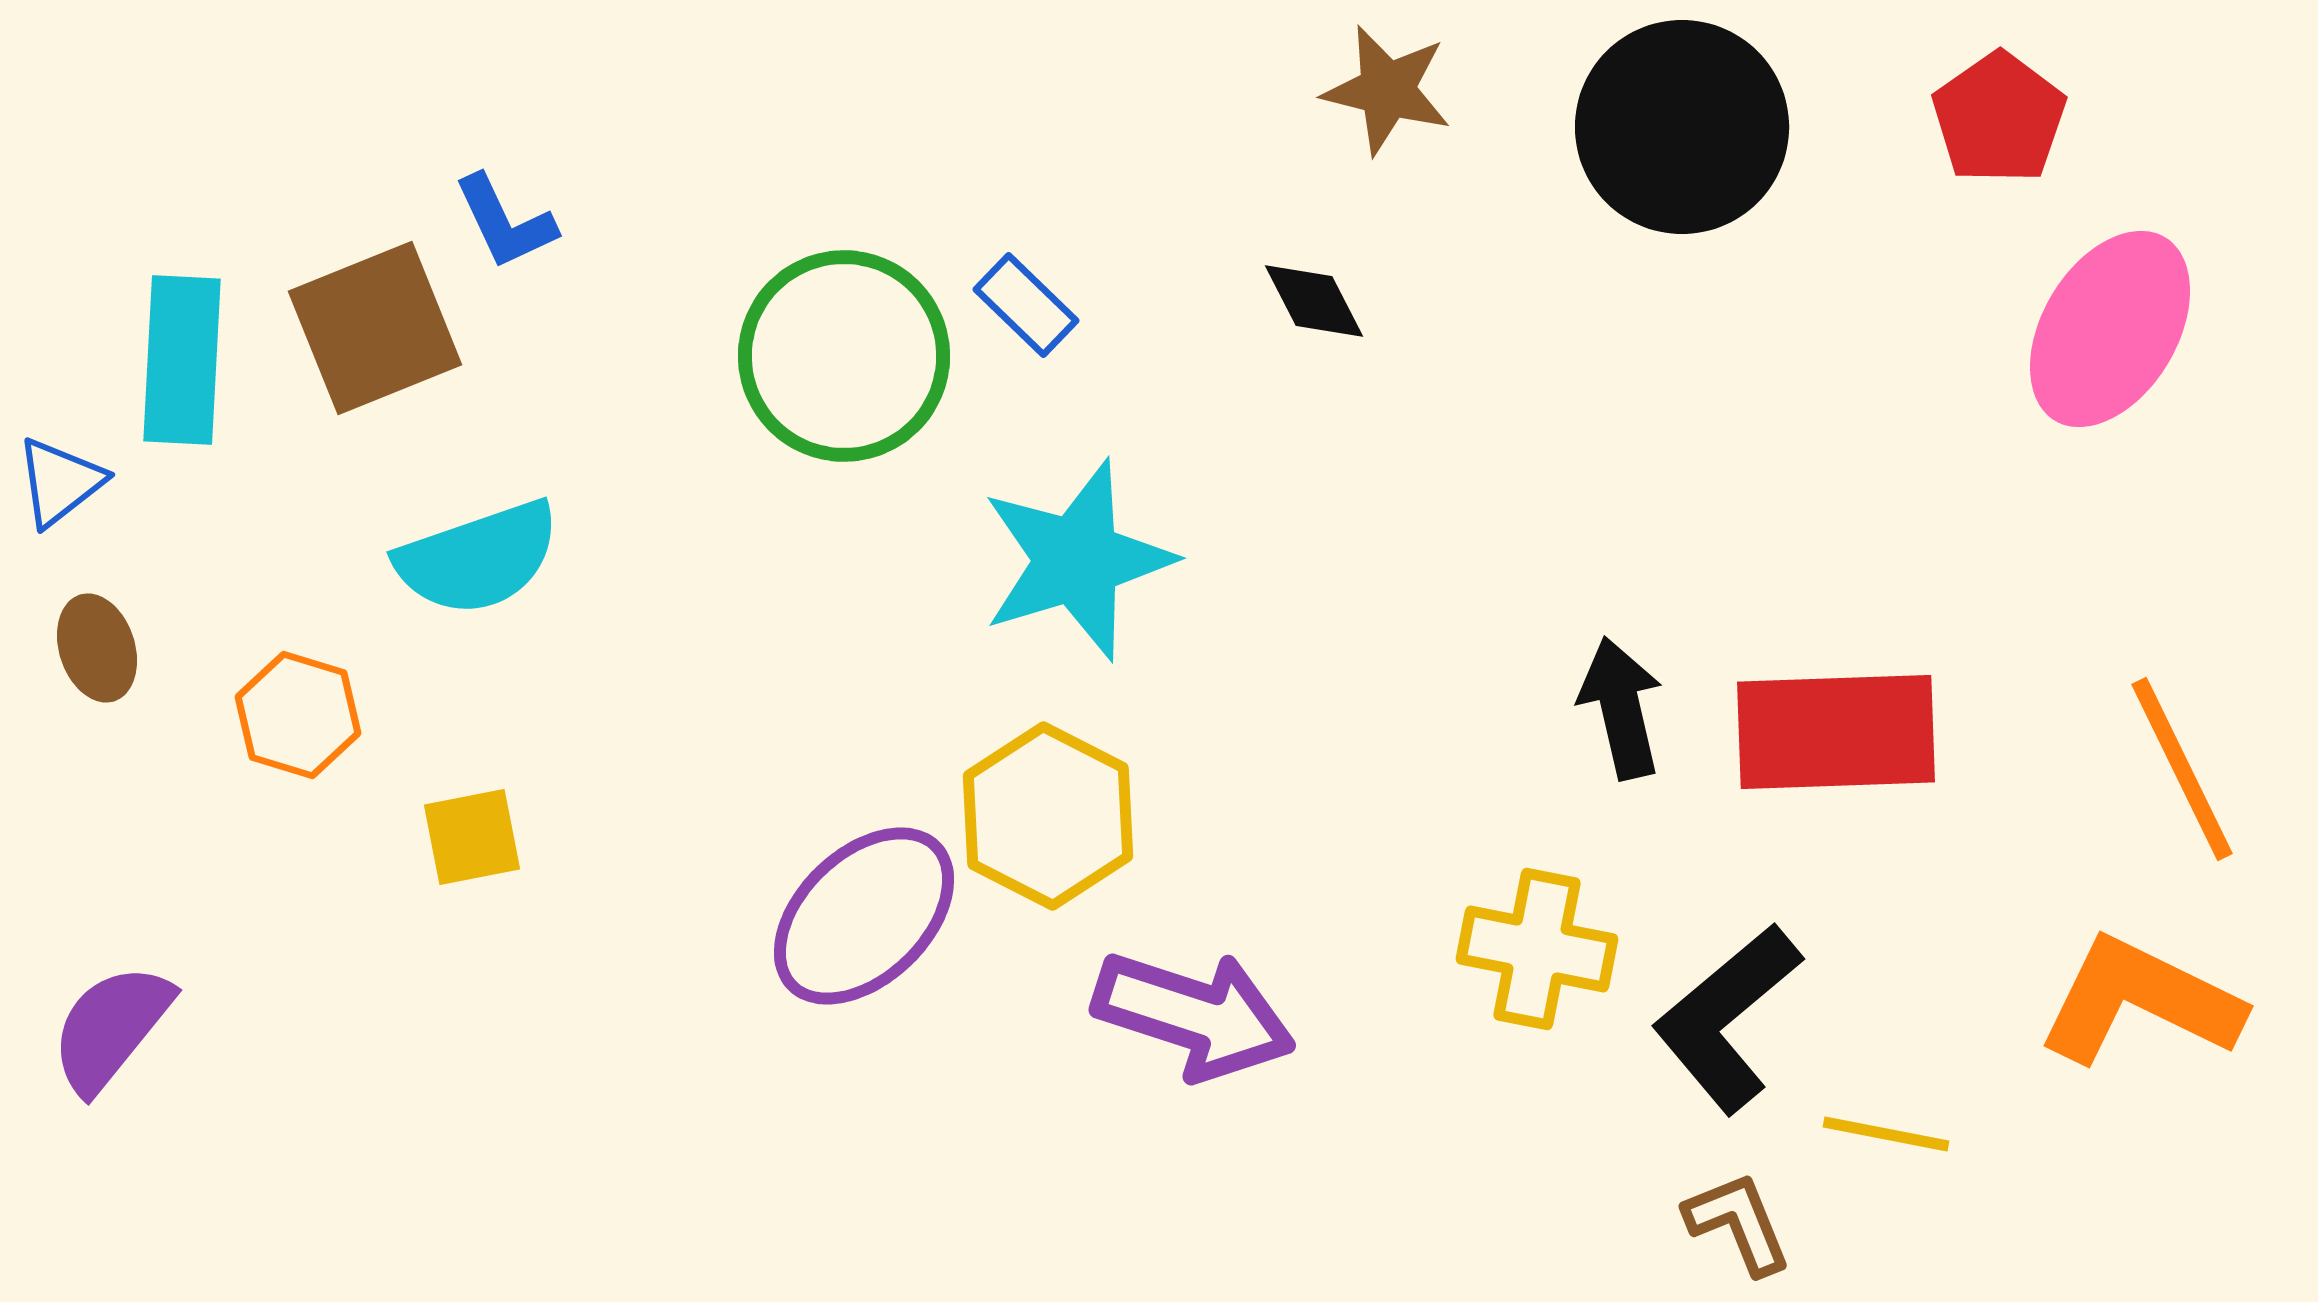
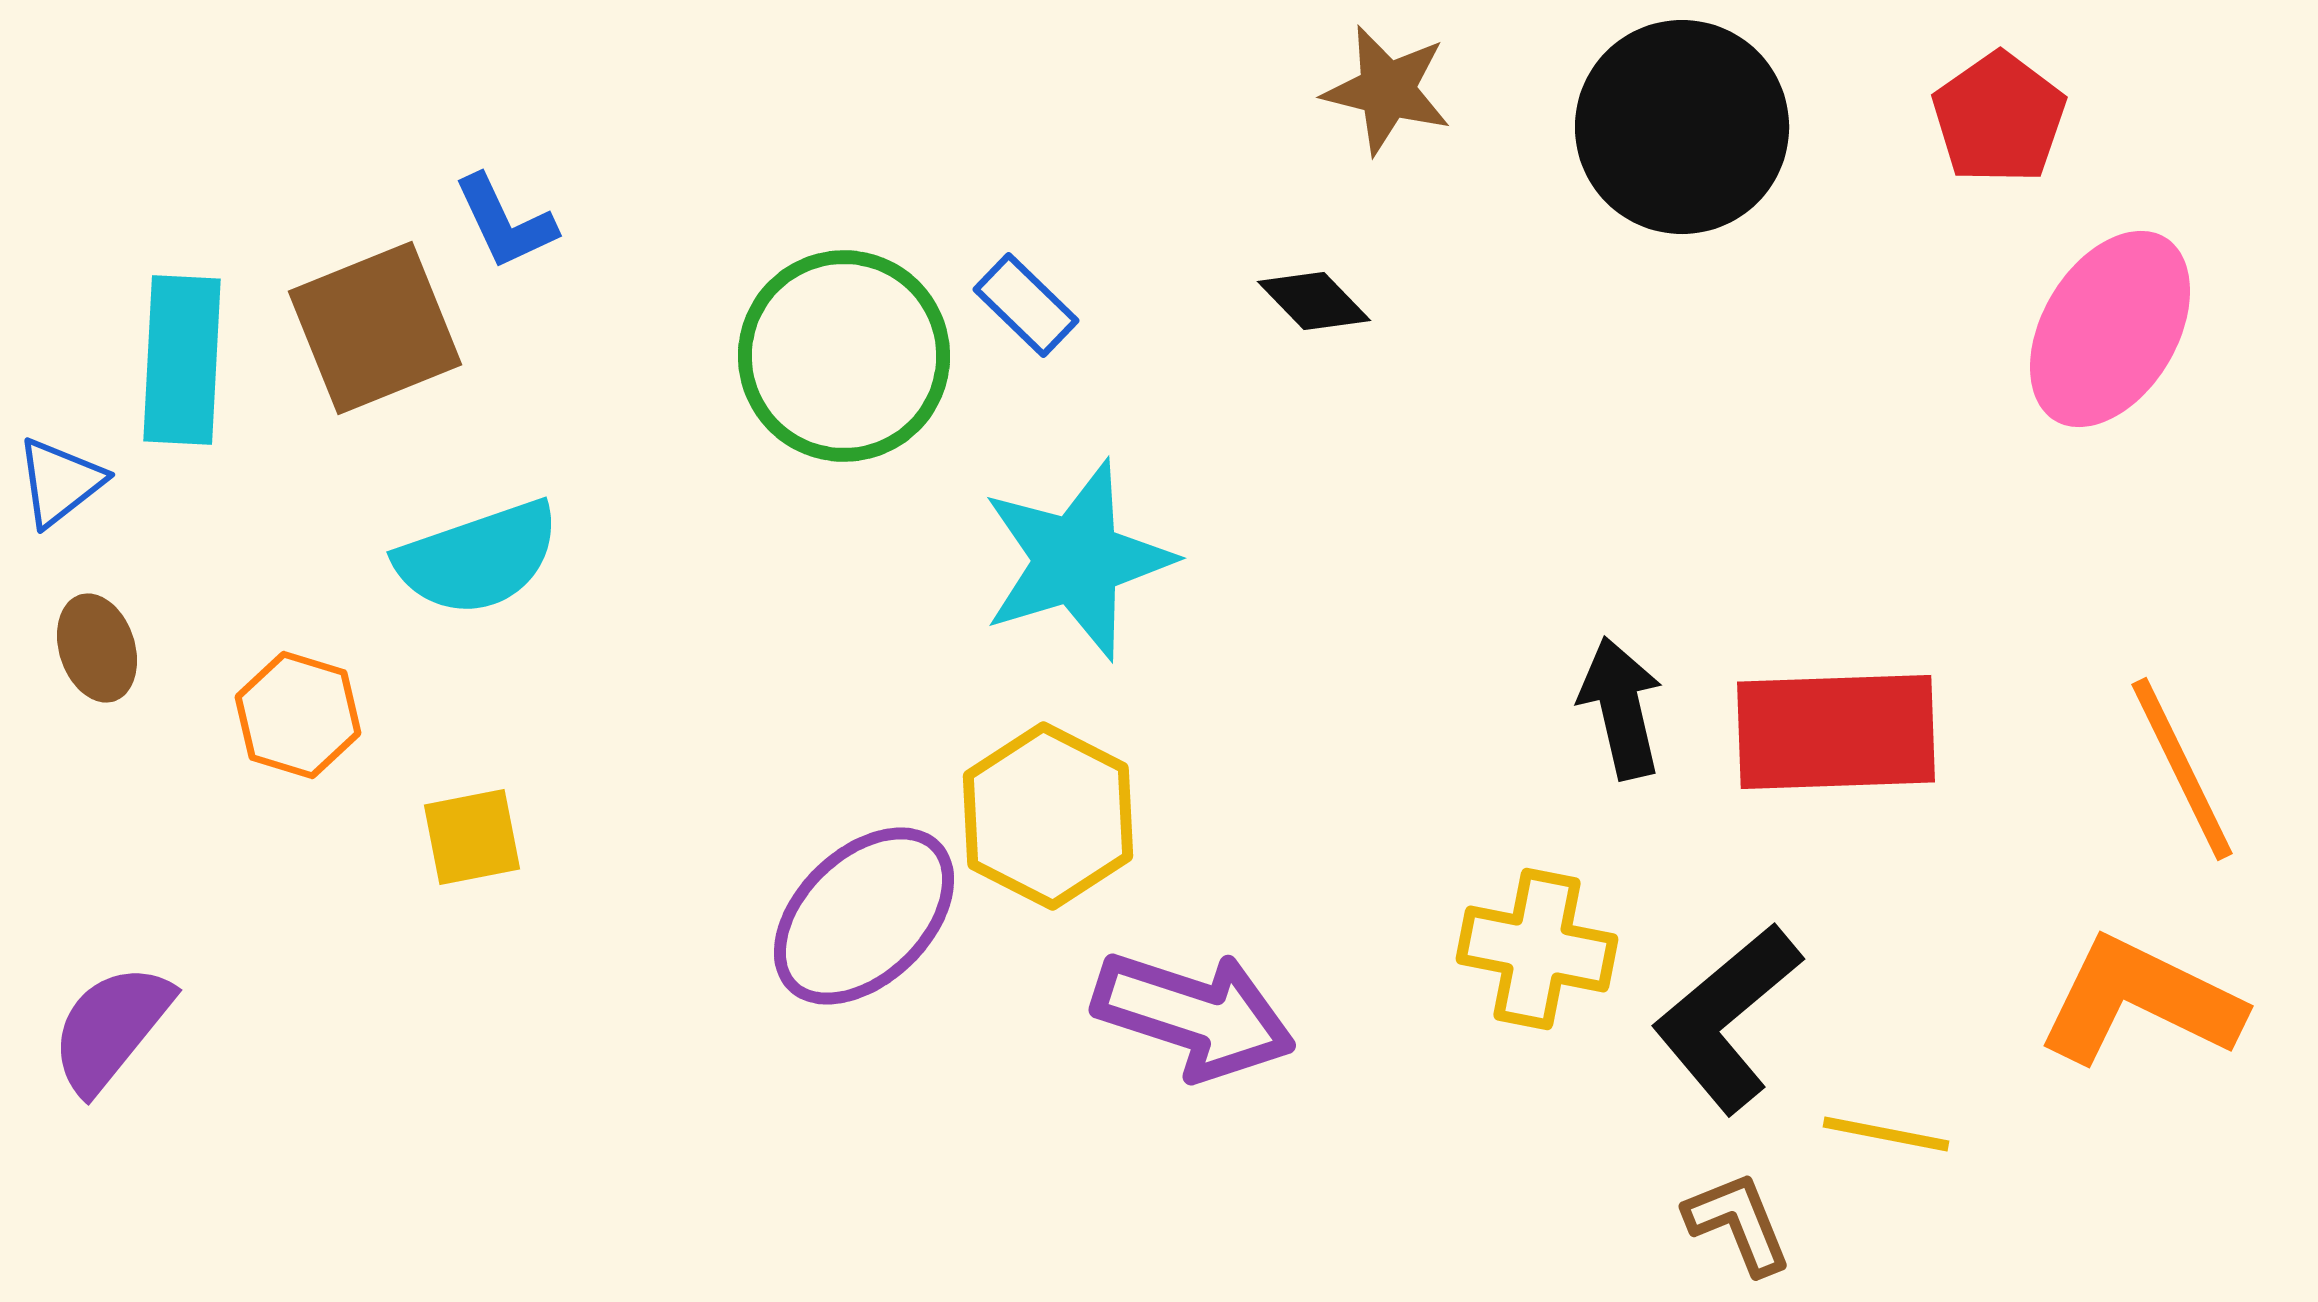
black diamond: rotated 17 degrees counterclockwise
